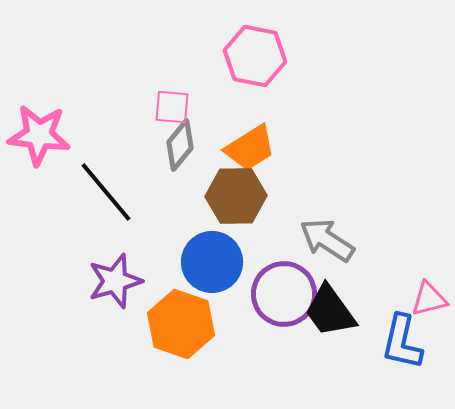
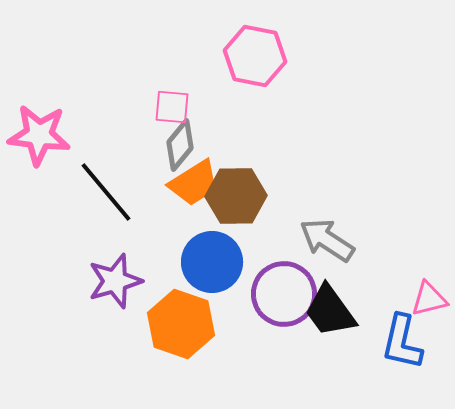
orange trapezoid: moved 56 px left, 35 px down
